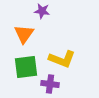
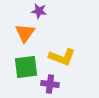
purple star: moved 3 px left
orange triangle: moved 1 px right, 1 px up
yellow L-shape: moved 2 px up
